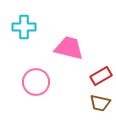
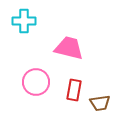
cyan cross: moved 6 px up
red rectangle: moved 27 px left, 14 px down; rotated 50 degrees counterclockwise
brown trapezoid: rotated 20 degrees counterclockwise
